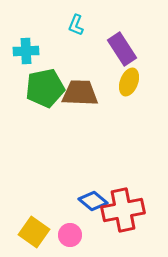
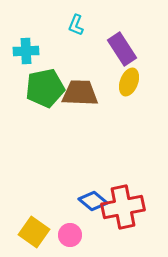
red cross: moved 3 px up
